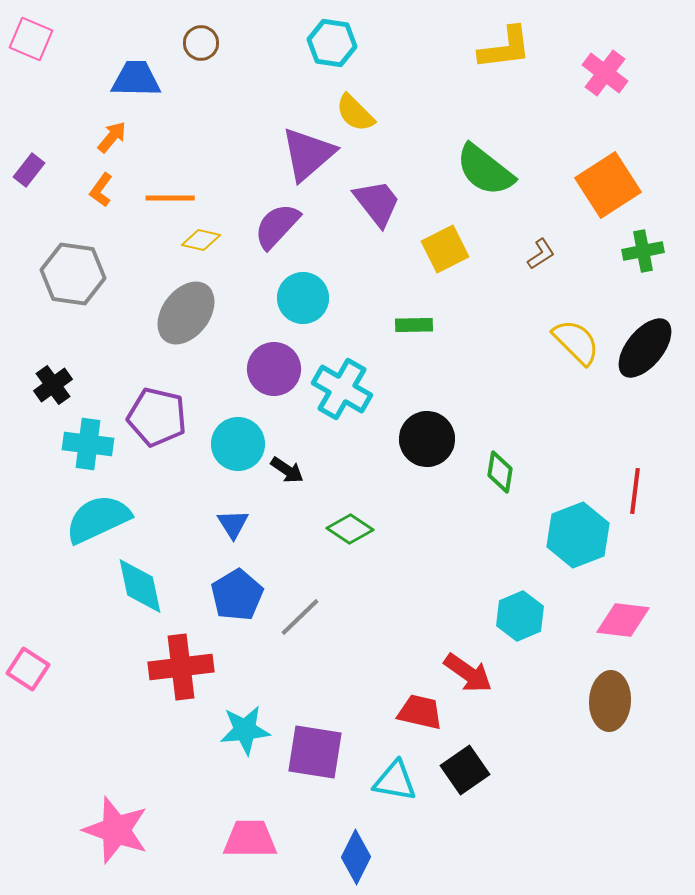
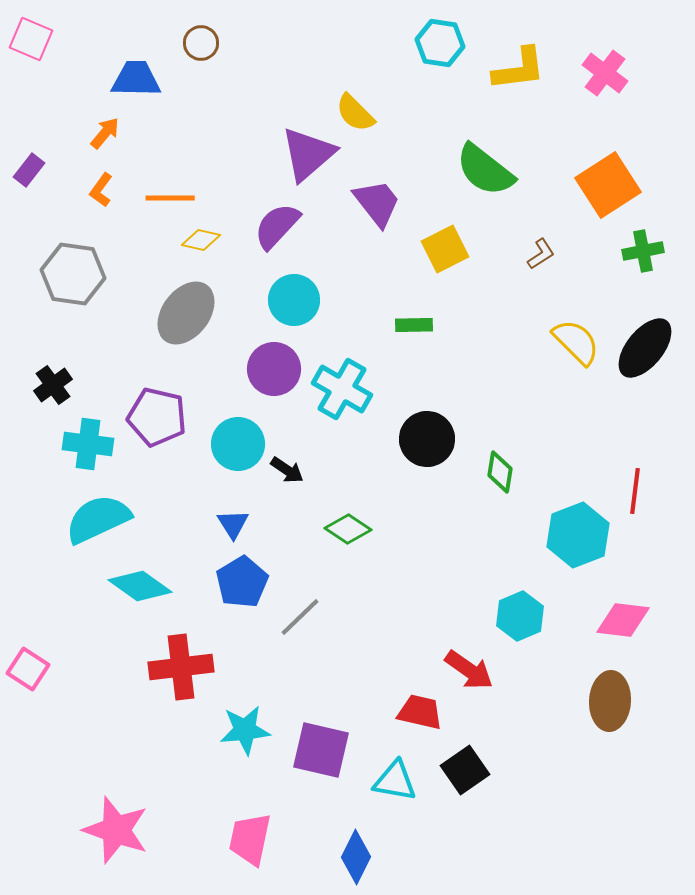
cyan hexagon at (332, 43): moved 108 px right
yellow L-shape at (505, 48): moved 14 px right, 21 px down
orange arrow at (112, 137): moved 7 px left, 4 px up
cyan circle at (303, 298): moved 9 px left, 2 px down
green diamond at (350, 529): moved 2 px left
cyan diamond at (140, 586): rotated 42 degrees counterclockwise
blue pentagon at (237, 595): moved 5 px right, 13 px up
red arrow at (468, 673): moved 1 px right, 3 px up
purple square at (315, 752): moved 6 px right, 2 px up; rotated 4 degrees clockwise
pink trapezoid at (250, 839): rotated 78 degrees counterclockwise
